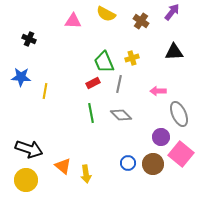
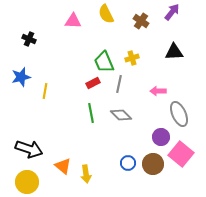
yellow semicircle: rotated 36 degrees clockwise
blue star: rotated 18 degrees counterclockwise
yellow circle: moved 1 px right, 2 px down
